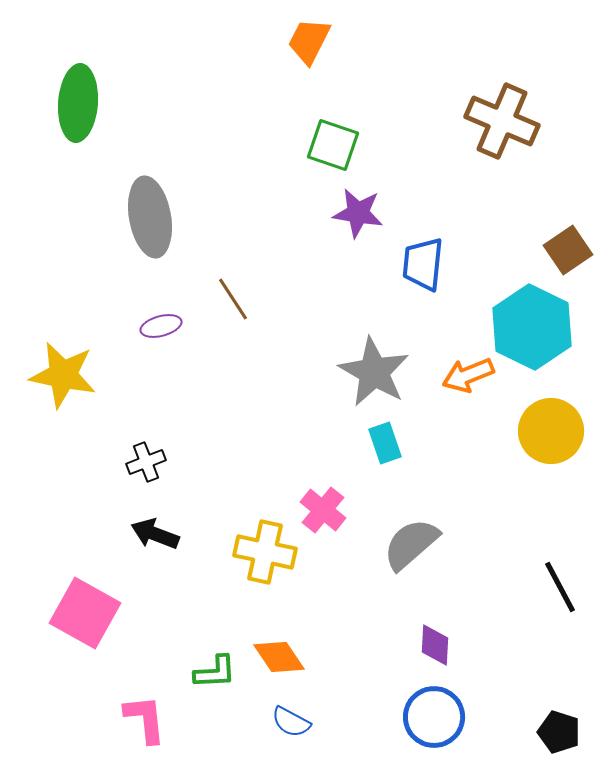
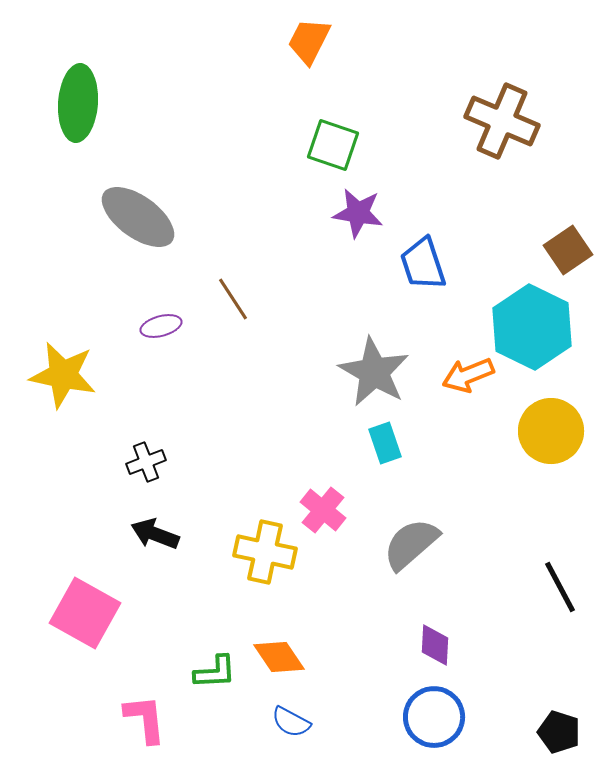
gray ellipse: moved 12 px left; rotated 44 degrees counterclockwise
blue trapezoid: rotated 24 degrees counterclockwise
